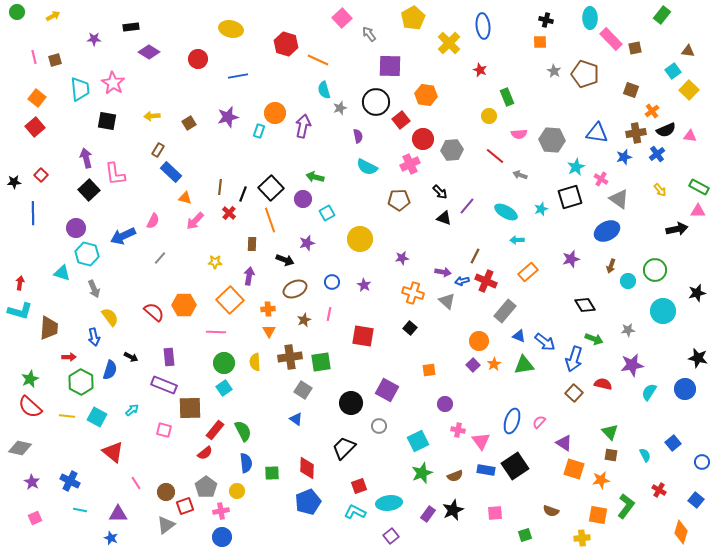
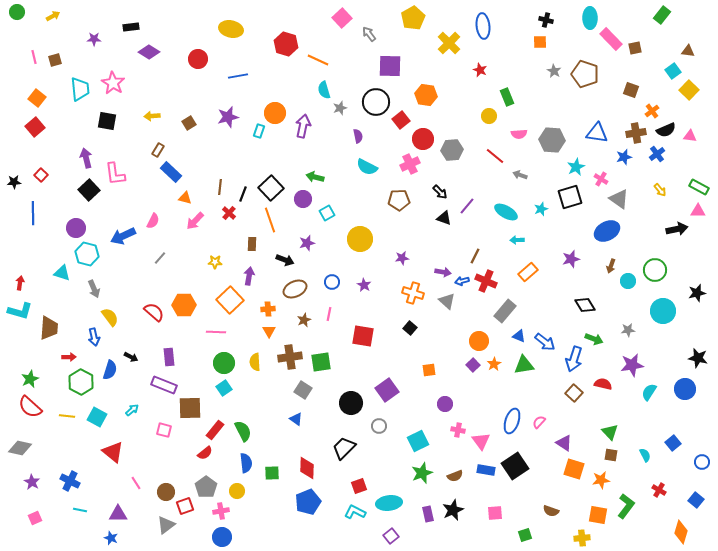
purple square at (387, 390): rotated 25 degrees clockwise
purple rectangle at (428, 514): rotated 49 degrees counterclockwise
